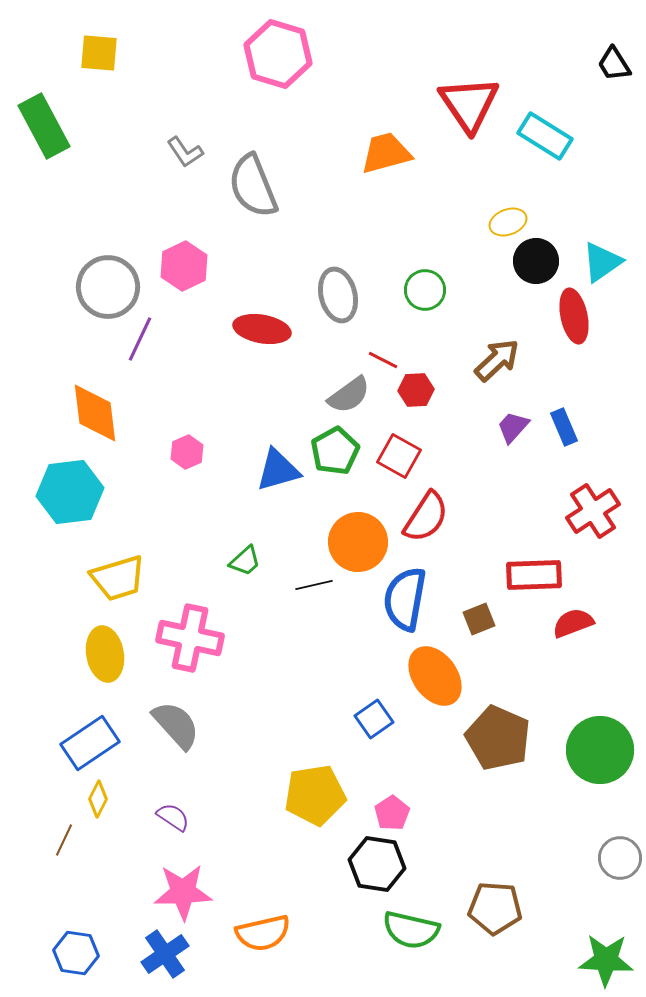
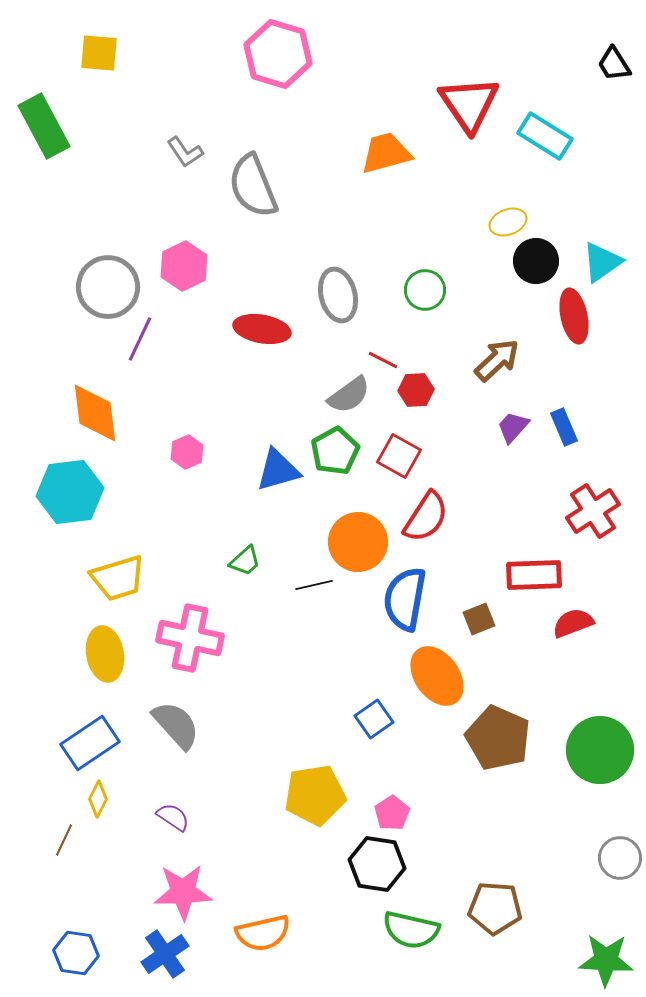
orange ellipse at (435, 676): moved 2 px right
